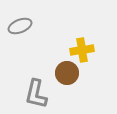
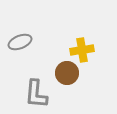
gray ellipse: moved 16 px down
gray L-shape: rotated 8 degrees counterclockwise
